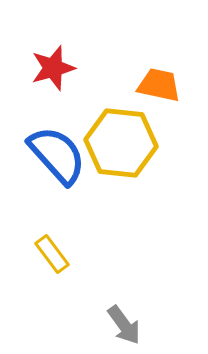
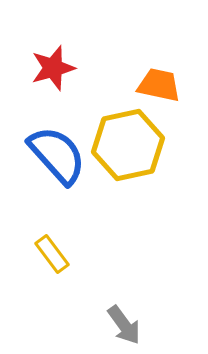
yellow hexagon: moved 7 px right, 2 px down; rotated 18 degrees counterclockwise
